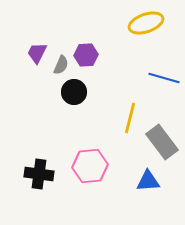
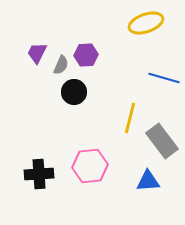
gray rectangle: moved 1 px up
black cross: rotated 12 degrees counterclockwise
